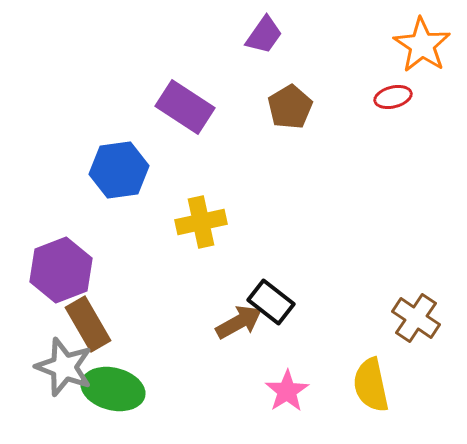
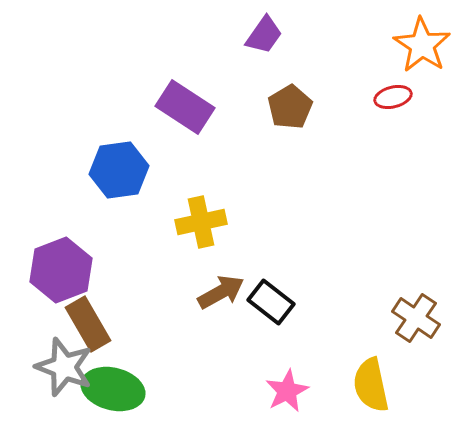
brown arrow: moved 18 px left, 30 px up
pink star: rotated 6 degrees clockwise
